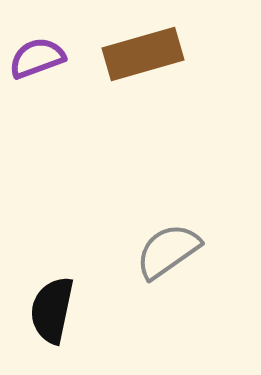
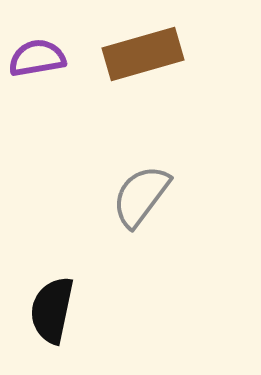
purple semicircle: rotated 10 degrees clockwise
gray semicircle: moved 27 px left, 55 px up; rotated 18 degrees counterclockwise
